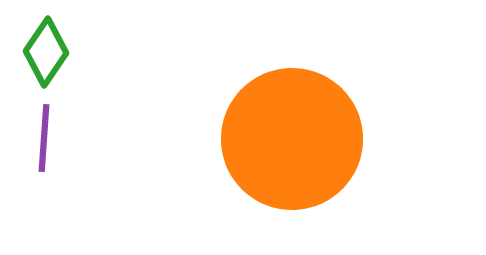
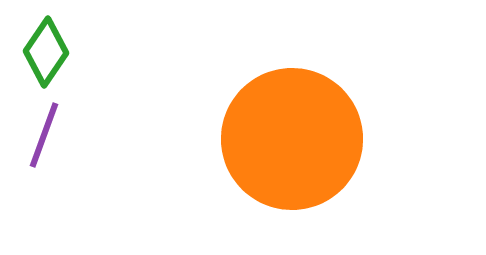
purple line: moved 3 px up; rotated 16 degrees clockwise
